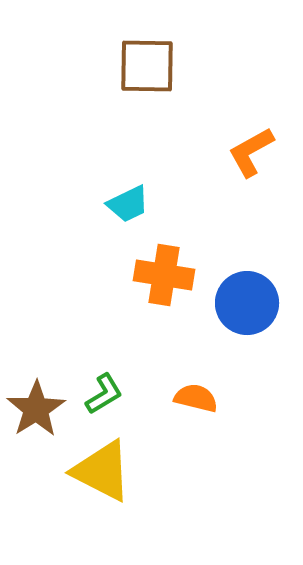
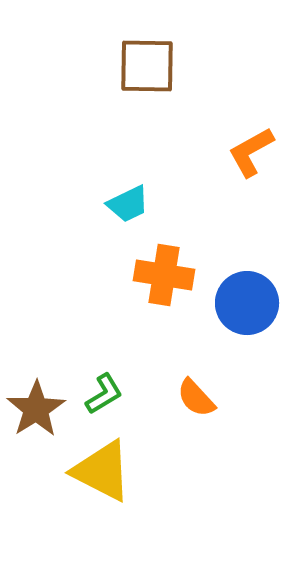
orange semicircle: rotated 147 degrees counterclockwise
